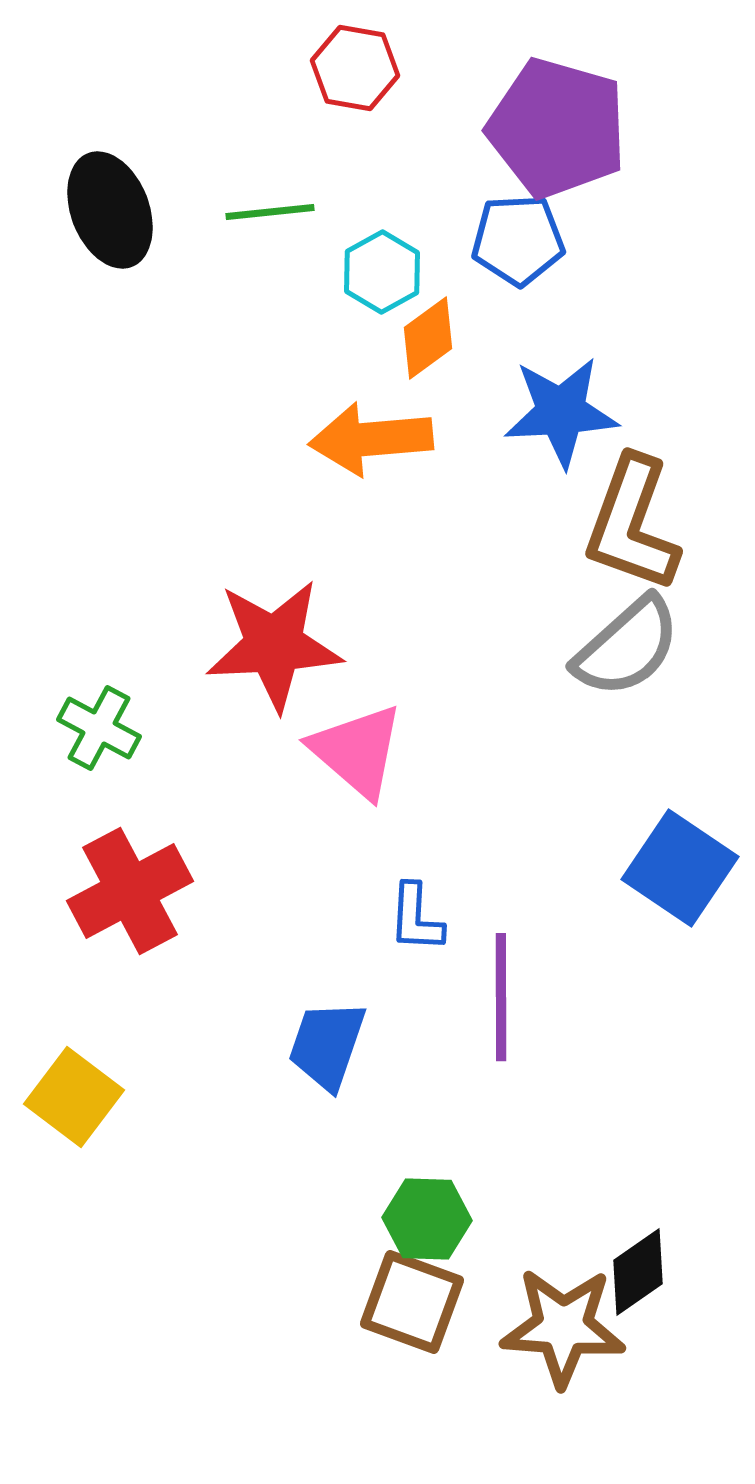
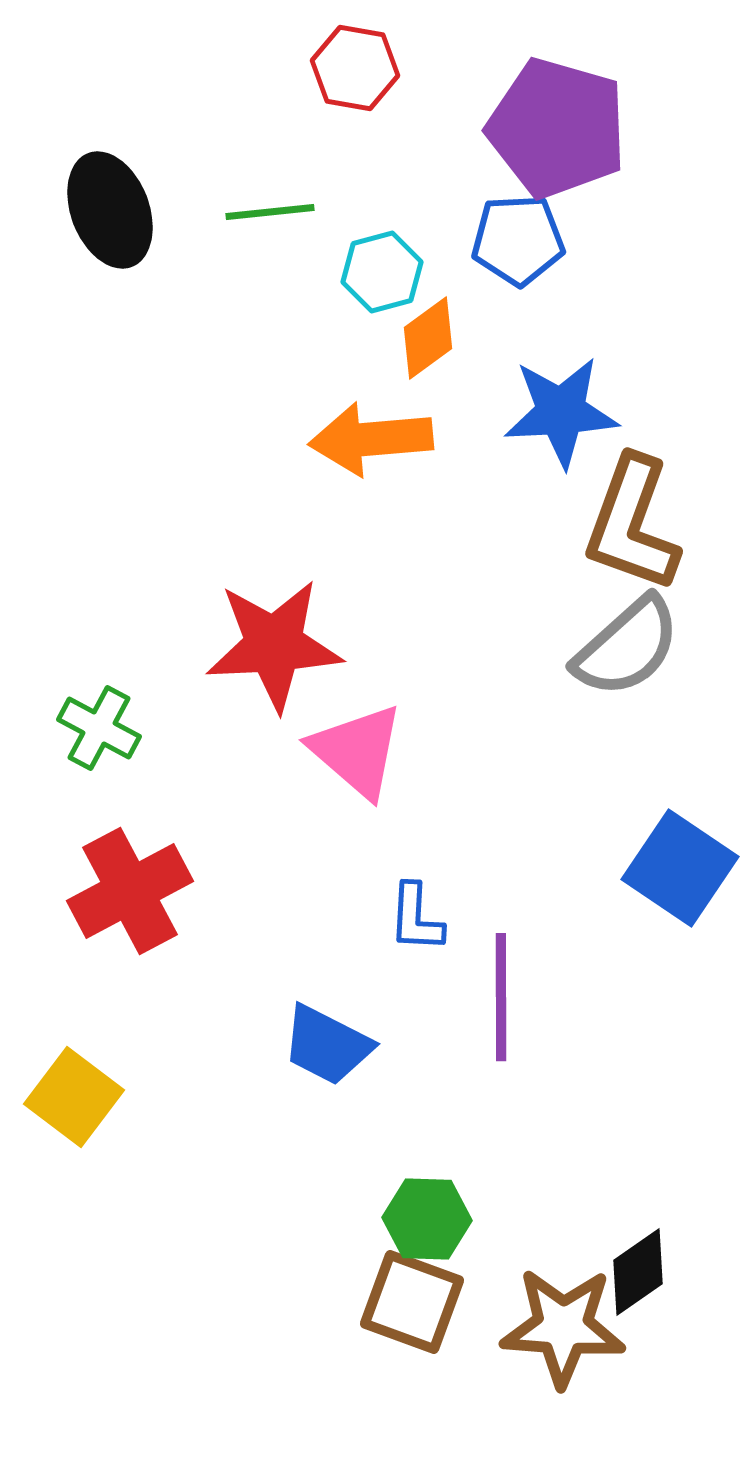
cyan hexagon: rotated 14 degrees clockwise
blue trapezoid: rotated 82 degrees counterclockwise
